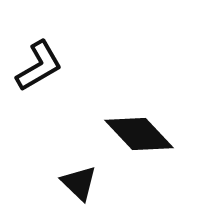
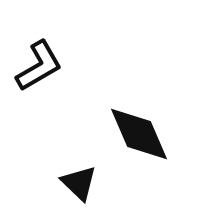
black diamond: rotated 20 degrees clockwise
